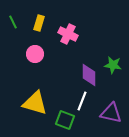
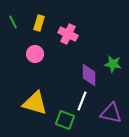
green star: moved 1 px up
